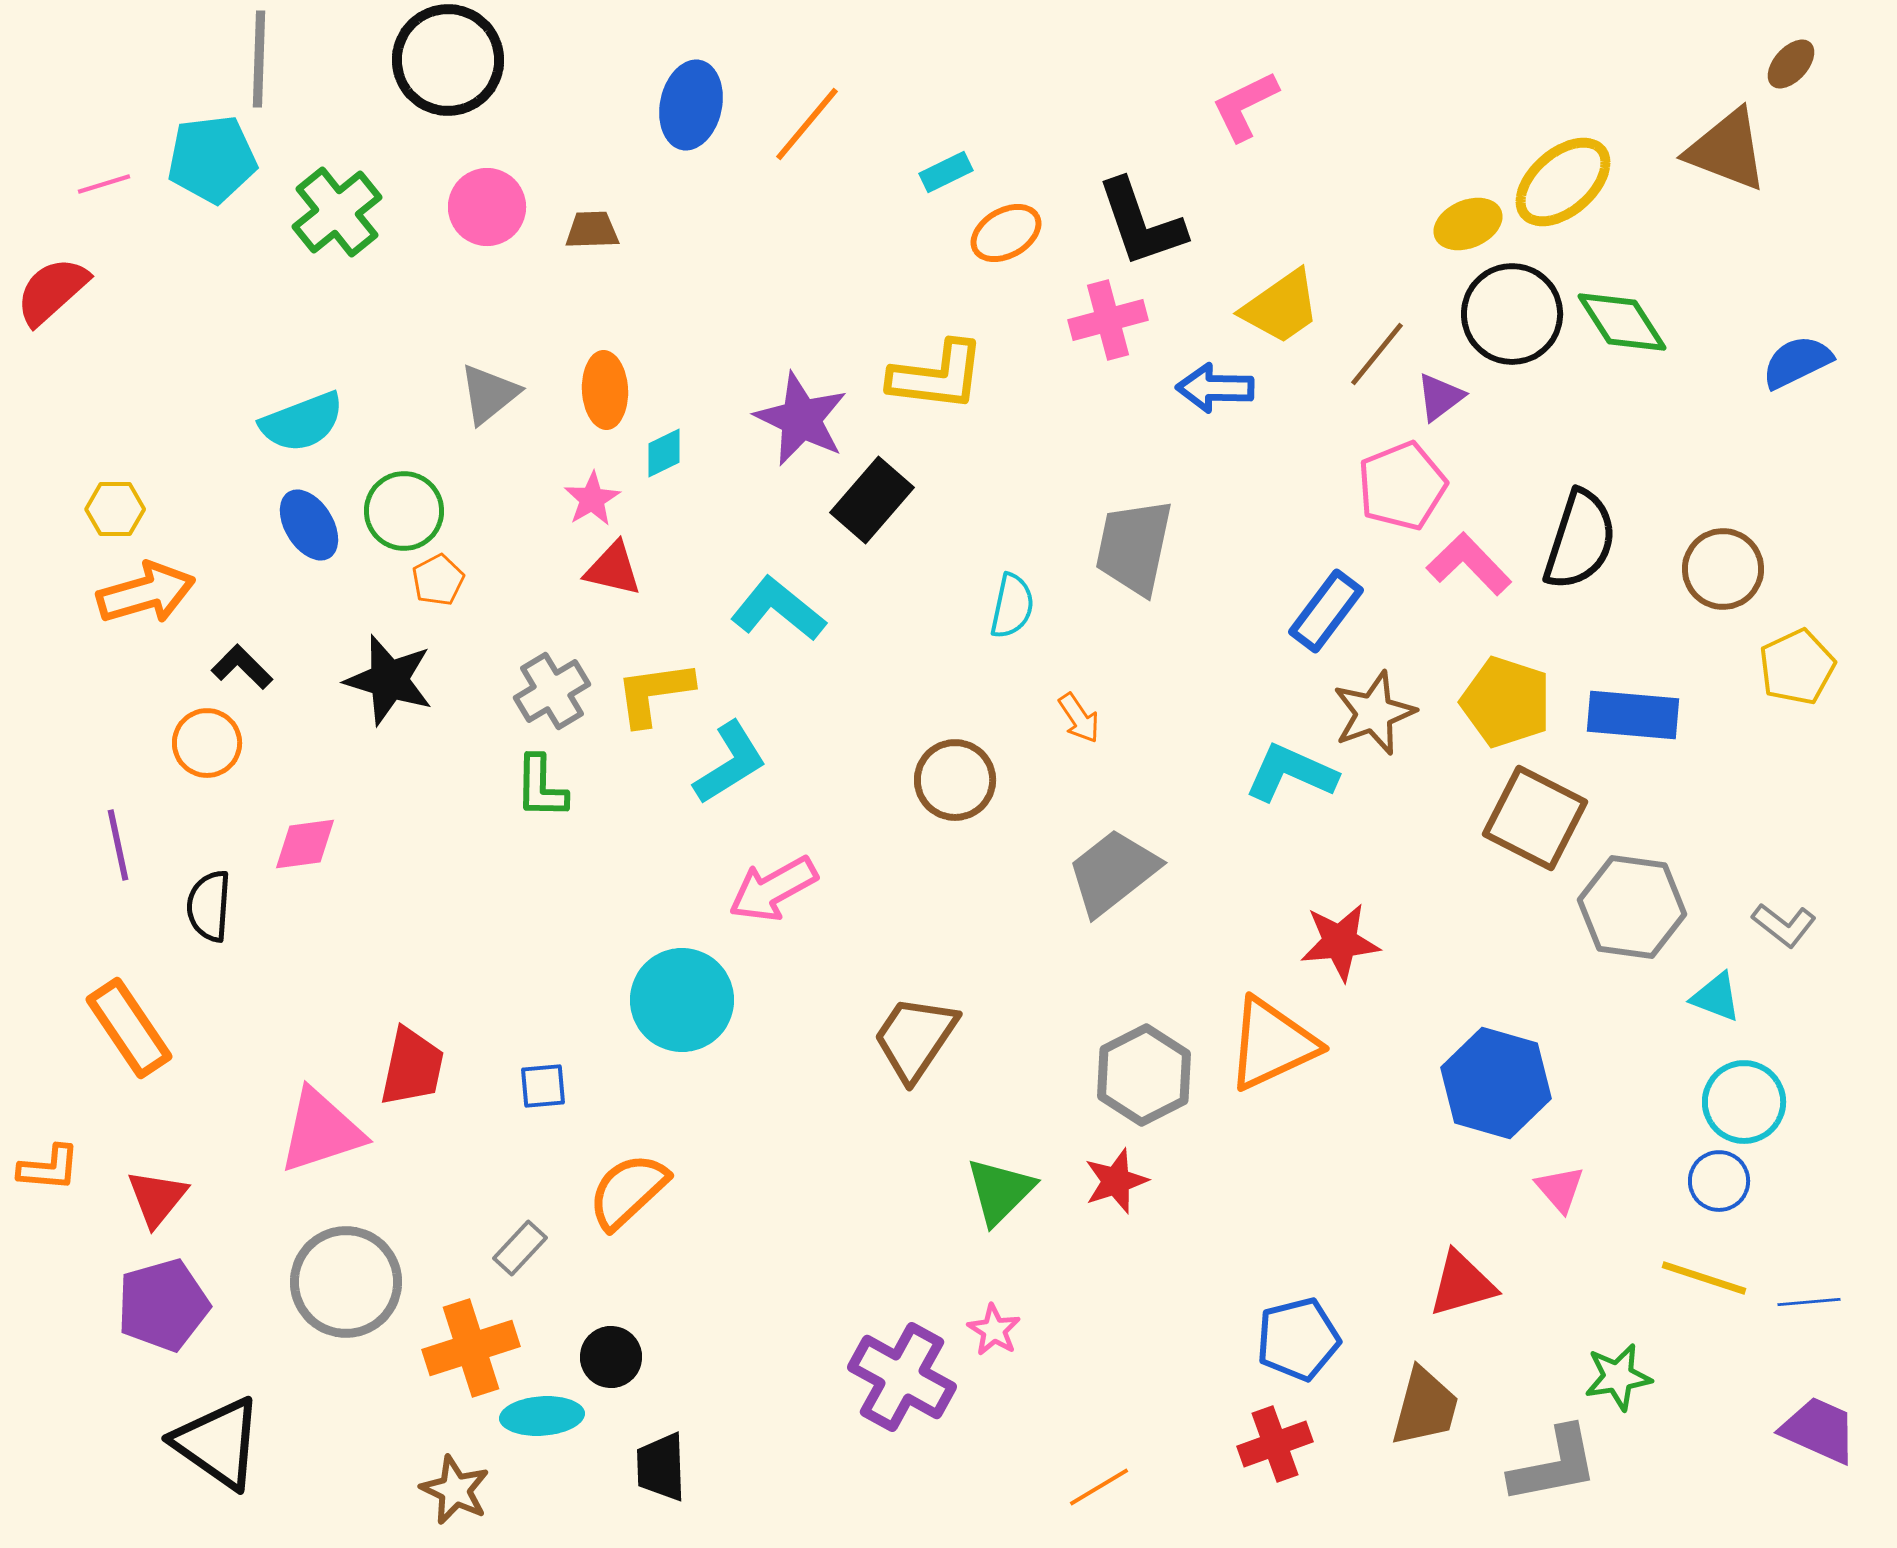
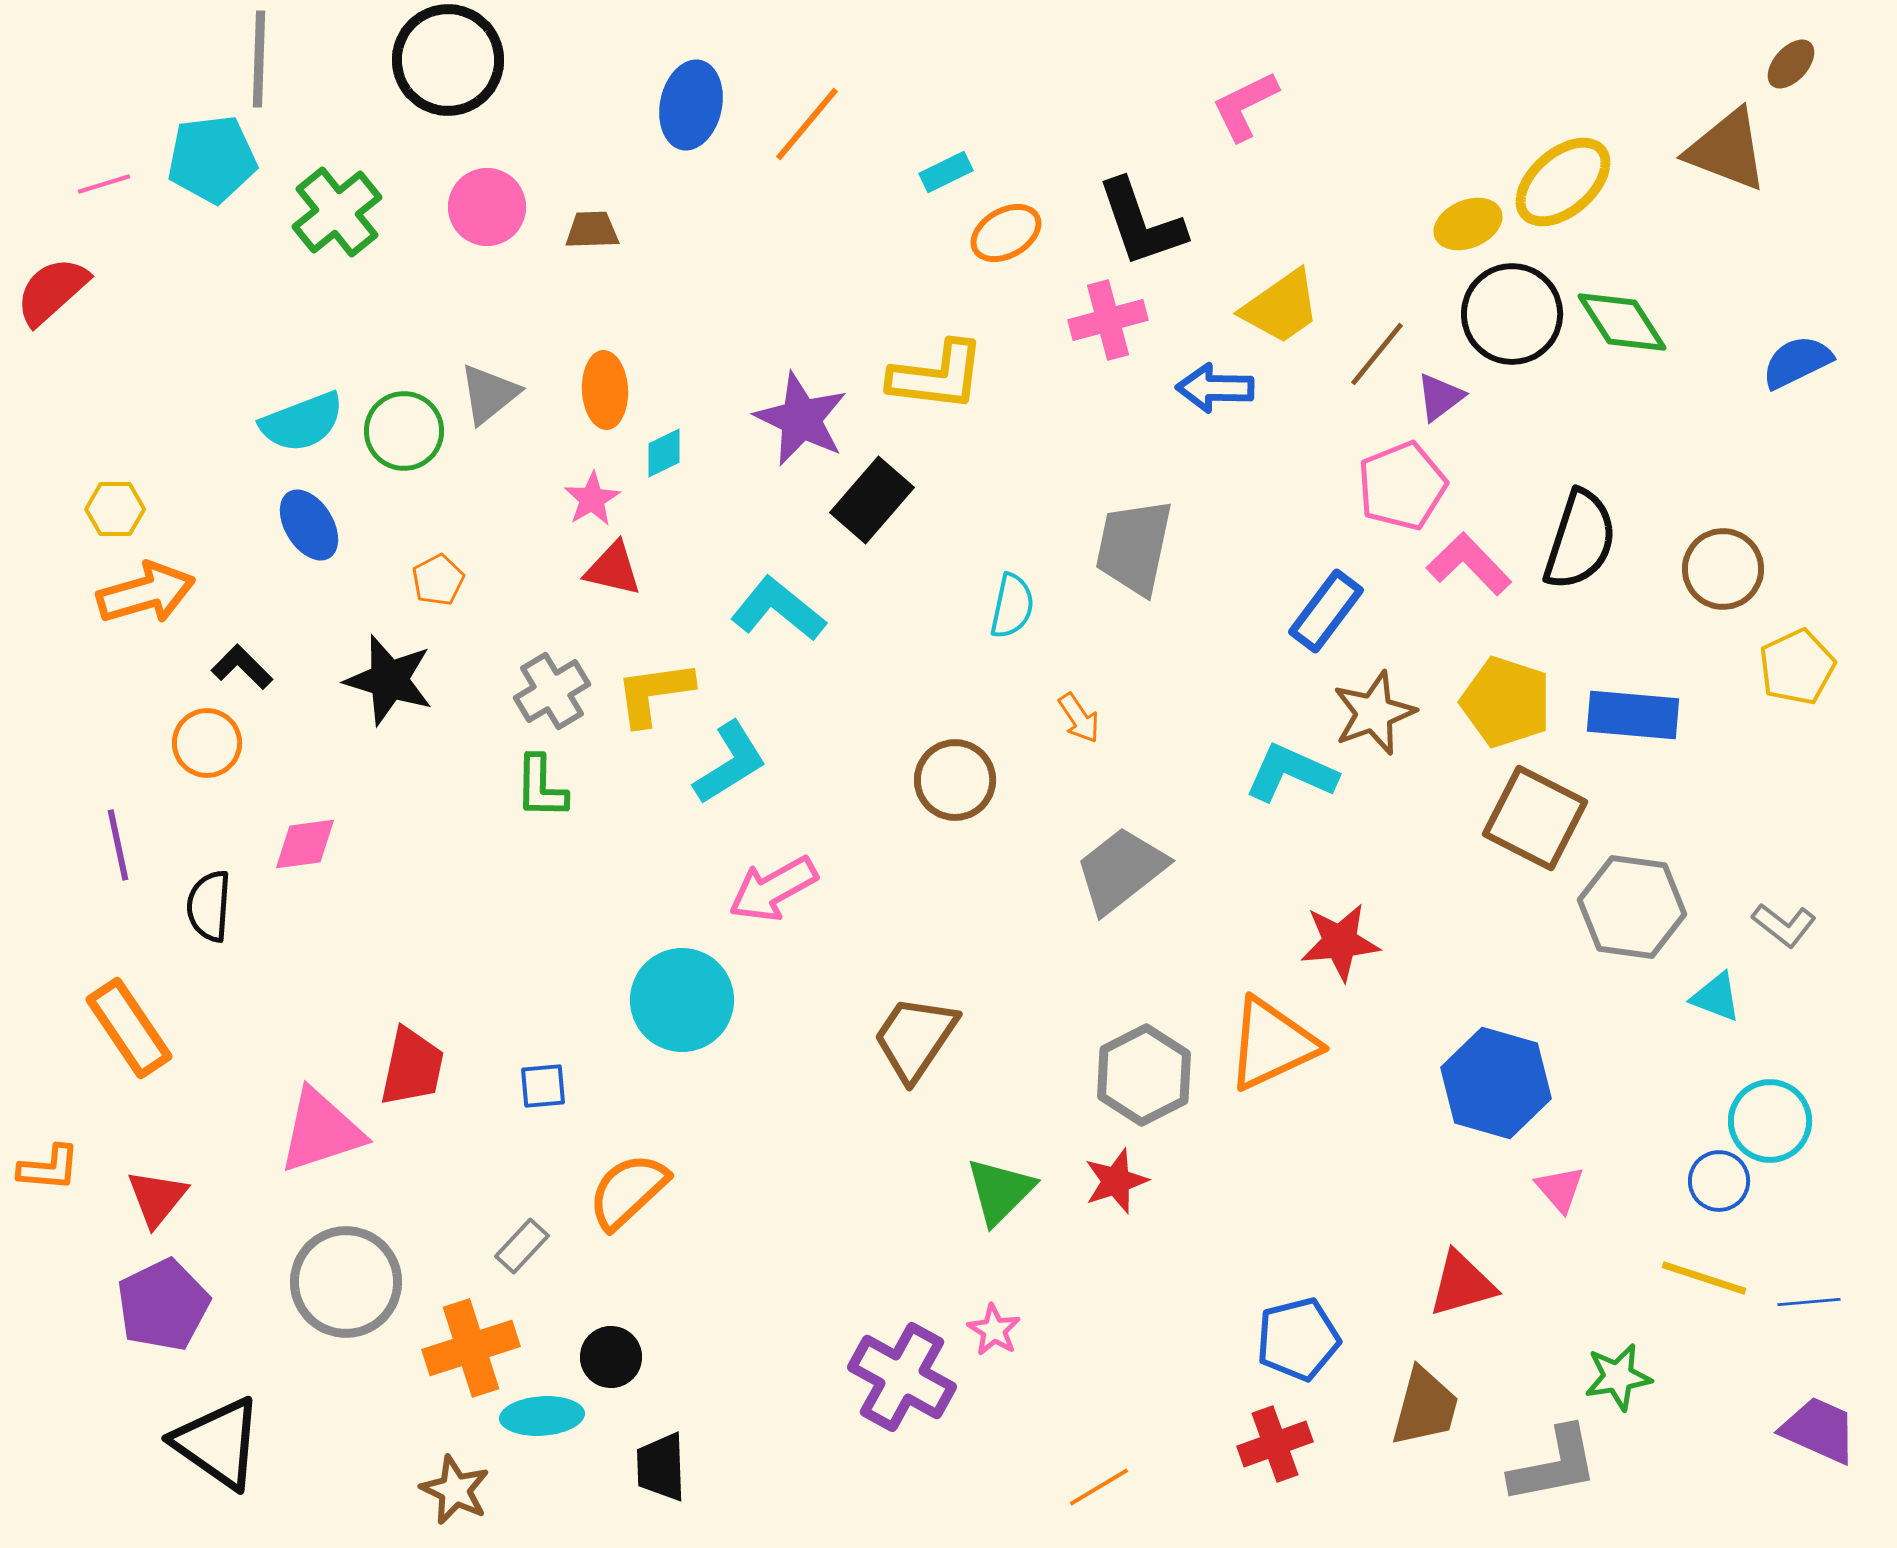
green circle at (404, 511): moved 80 px up
gray trapezoid at (1113, 872): moved 8 px right, 2 px up
cyan circle at (1744, 1102): moved 26 px right, 19 px down
gray rectangle at (520, 1248): moved 2 px right, 2 px up
purple pentagon at (163, 1305): rotated 10 degrees counterclockwise
